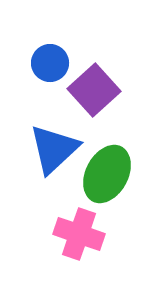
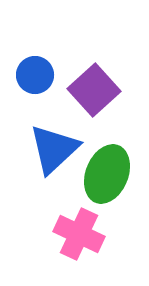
blue circle: moved 15 px left, 12 px down
green ellipse: rotated 6 degrees counterclockwise
pink cross: rotated 6 degrees clockwise
